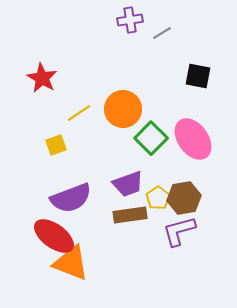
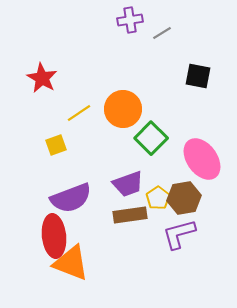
pink ellipse: moved 9 px right, 20 px down
purple L-shape: moved 3 px down
red ellipse: rotated 48 degrees clockwise
